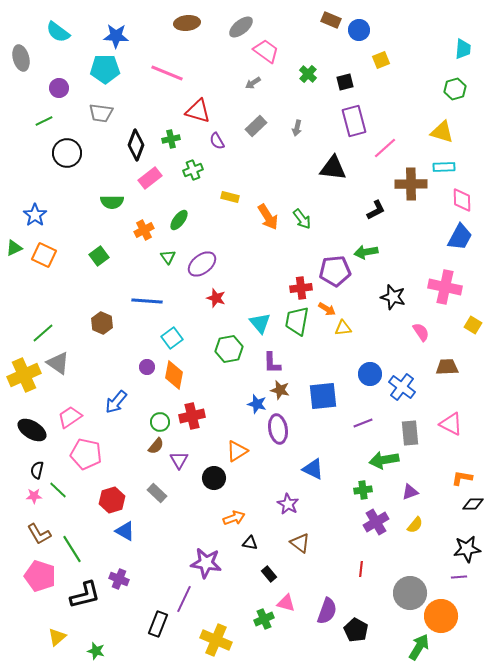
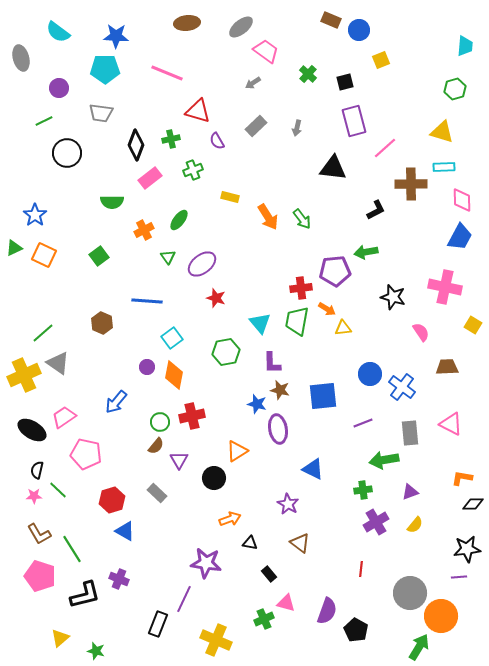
cyan trapezoid at (463, 49): moved 2 px right, 3 px up
green hexagon at (229, 349): moved 3 px left, 3 px down
pink trapezoid at (70, 417): moved 6 px left
orange arrow at (234, 518): moved 4 px left, 1 px down
yellow triangle at (57, 637): moved 3 px right, 1 px down
